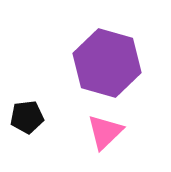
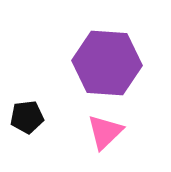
purple hexagon: rotated 12 degrees counterclockwise
